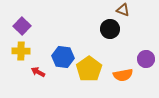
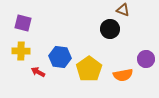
purple square: moved 1 px right, 3 px up; rotated 30 degrees counterclockwise
blue hexagon: moved 3 px left
